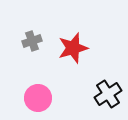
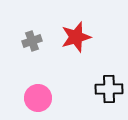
red star: moved 3 px right, 11 px up
black cross: moved 1 px right, 5 px up; rotated 32 degrees clockwise
